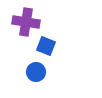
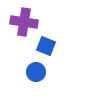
purple cross: moved 2 px left
